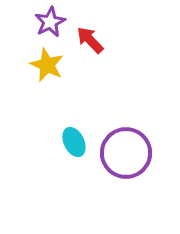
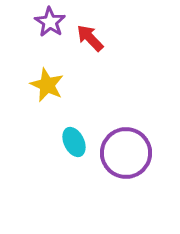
purple star: rotated 12 degrees counterclockwise
red arrow: moved 2 px up
yellow star: moved 20 px down
